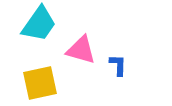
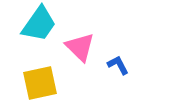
pink triangle: moved 1 px left, 3 px up; rotated 28 degrees clockwise
blue L-shape: rotated 30 degrees counterclockwise
